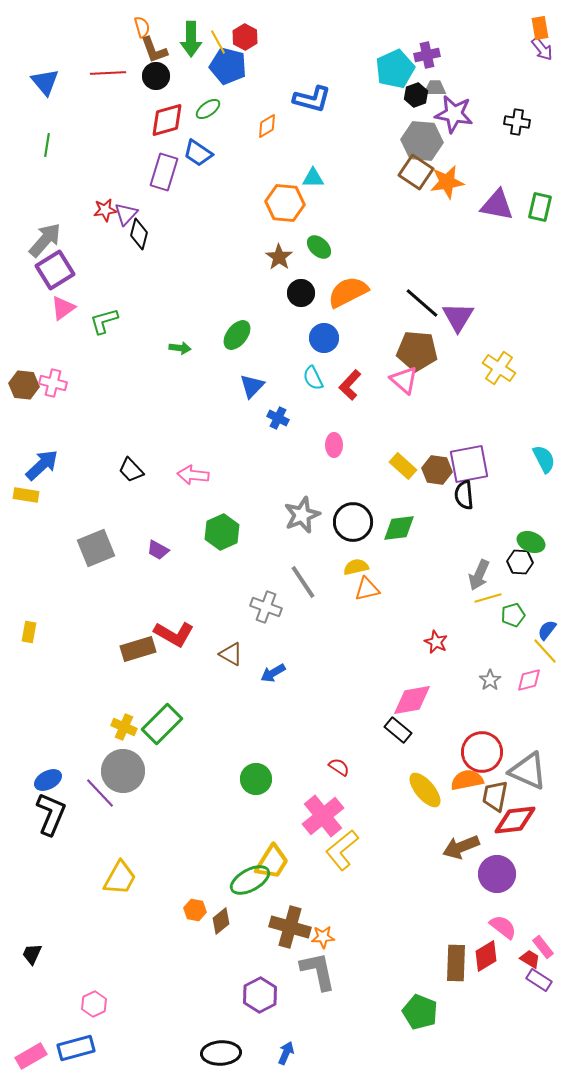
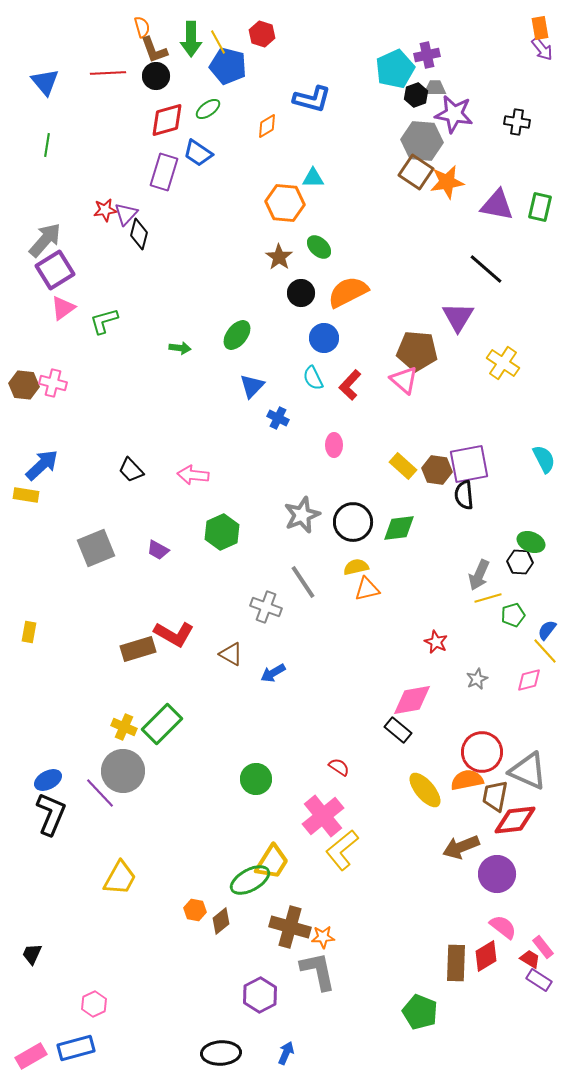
red hexagon at (245, 37): moved 17 px right, 3 px up; rotated 10 degrees counterclockwise
black line at (422, 303): moved 64 px right, 34 px up
yellow cross at (499, 368): moved 4 px right, 5 px up
gray star at (490, 680): moved 13 px left, 1 px up; rotated 10 degrees clockwise
